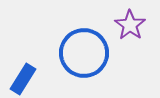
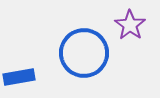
blue rectangle: moved 4 px left, 2 px up; rotated 48 degrees clockwise
